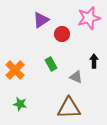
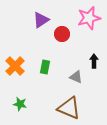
green rectangle: moved 6 px left, 3 px down; rotated 40 degrees clockwise
orange cross: moved 4 px up
brown triangle: rotated 25 degrees clockwise
